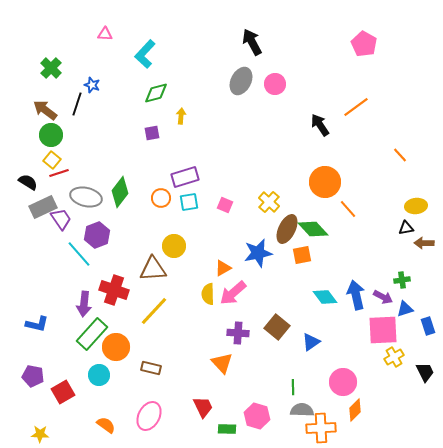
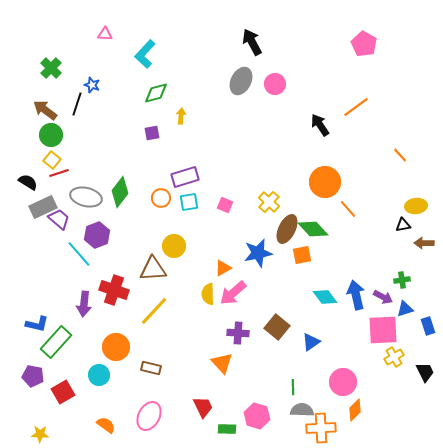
purple trapezoid at (61, 219): moved 2 px left; rotated 15 degrees counterclockwise
black triangle at (406, 228): moved 3 px left, 3 px up
green rectangle at (92, 334): moved 36 px left, 8 px down
